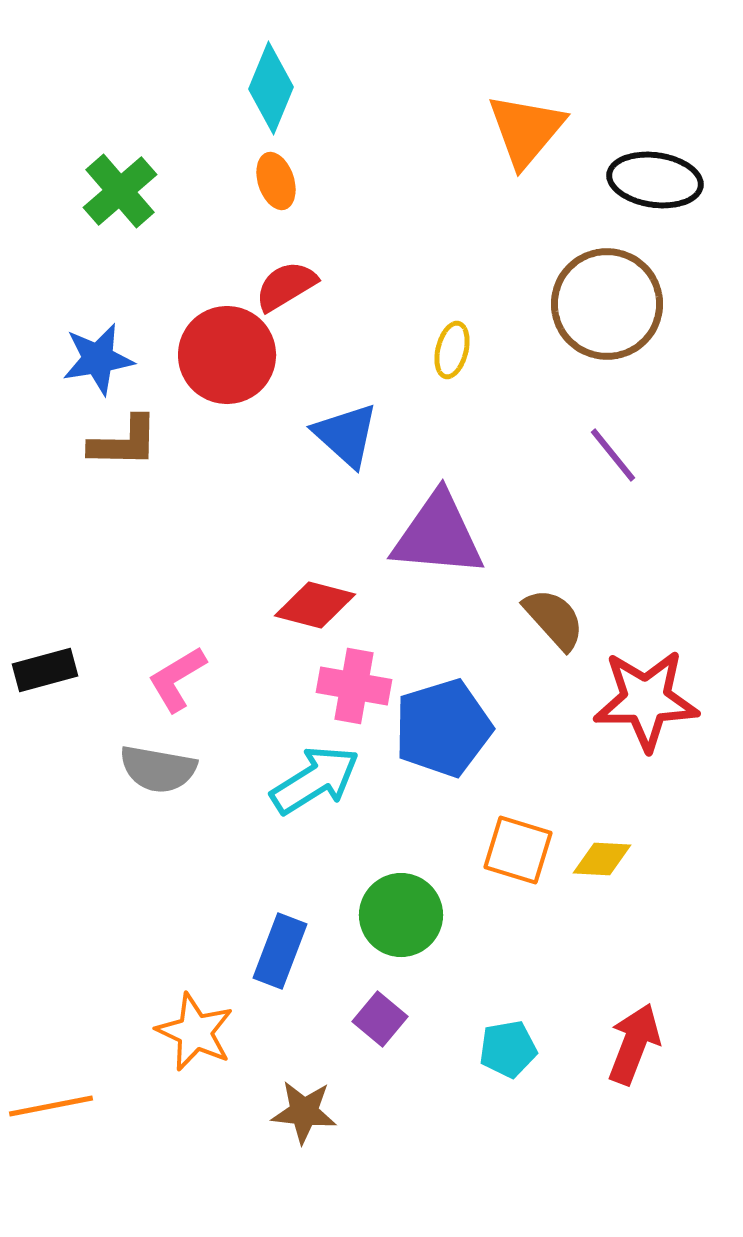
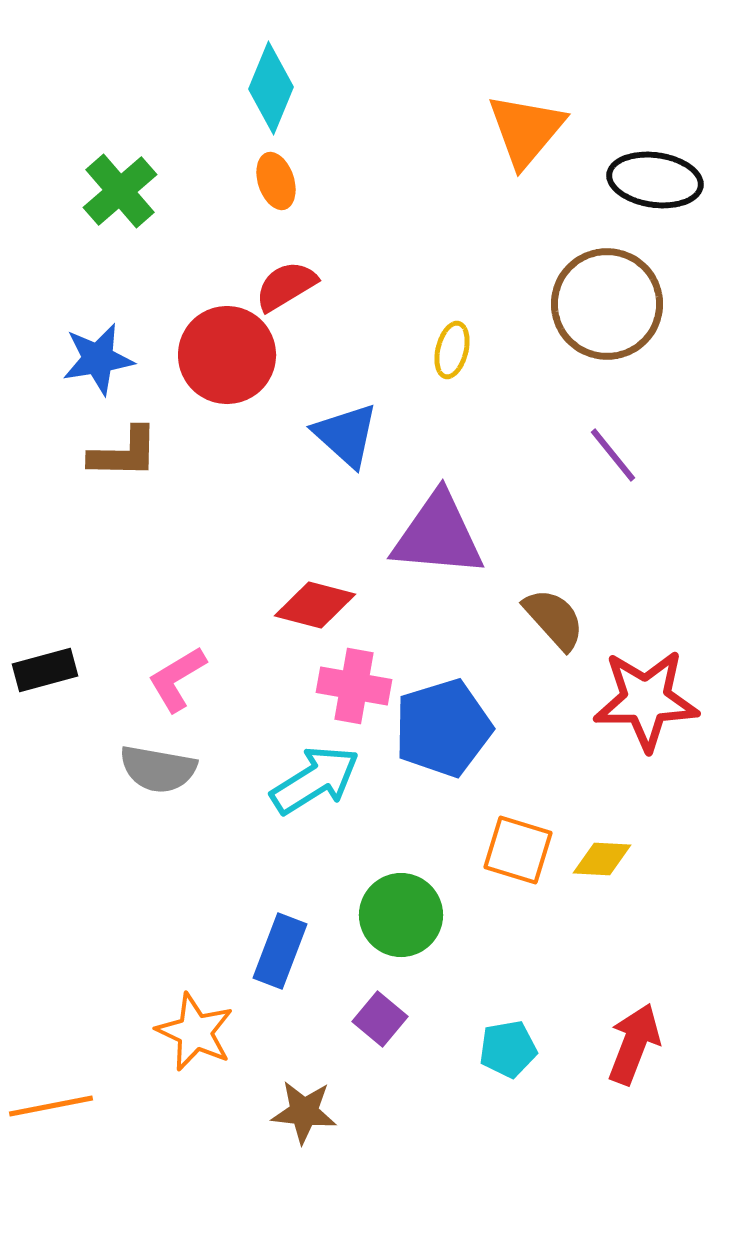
brown L-shape: moved 11 px down
